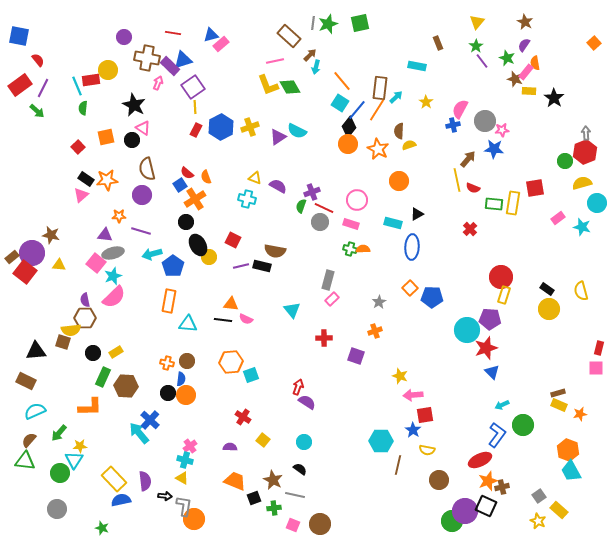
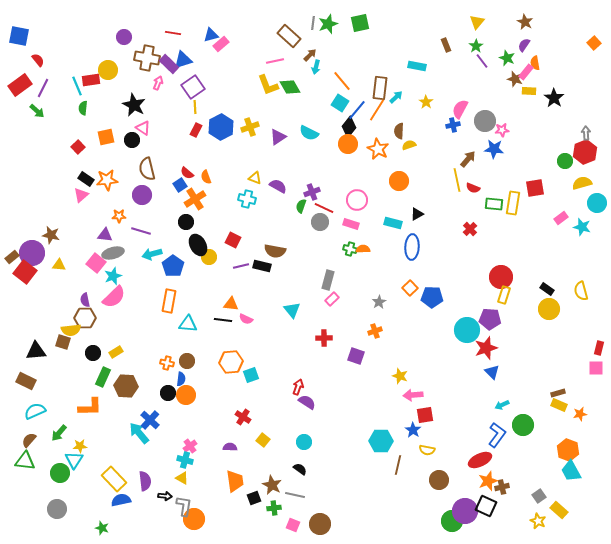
brown rectangle at (438, 43): moved 8 px right, 2 px down
purple rectangle at (170, 66): moved 1 px left, 2 px up
cyan semicircle at (297, 131): moved 12 px right, 2 px down
pink rectangle at (558, 218): moved 3 px right
brown star at (273, 480): moved 1 px left, 5 px down
orange trapezoid at (235, 481): rotated 60 degrees clockwise
